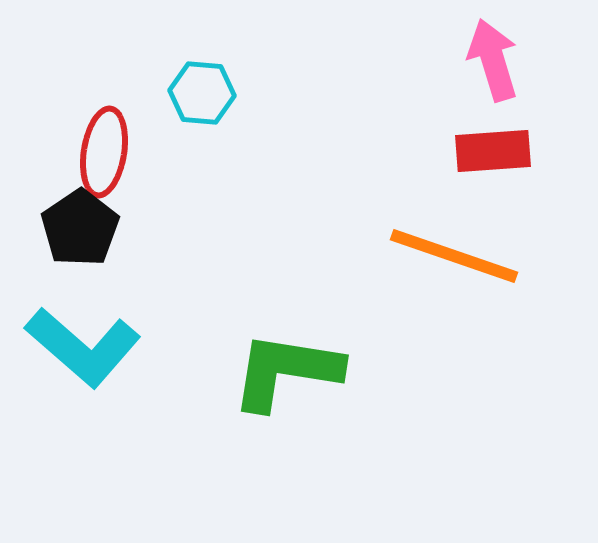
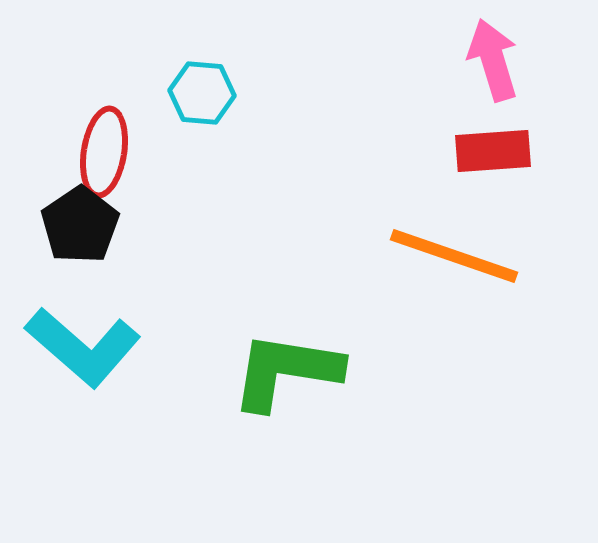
black pentagon: moved 3 px up
